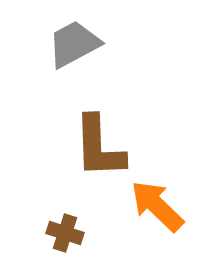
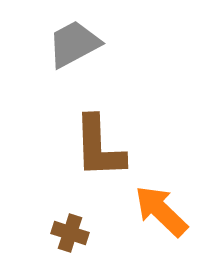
orange arrow: moved 4 px right, 5 px down
brown cross: moved 5 px right
